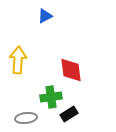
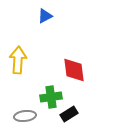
red diamond: moved 3 px right
gray ellipse: moved 1 px left, 2 px up
